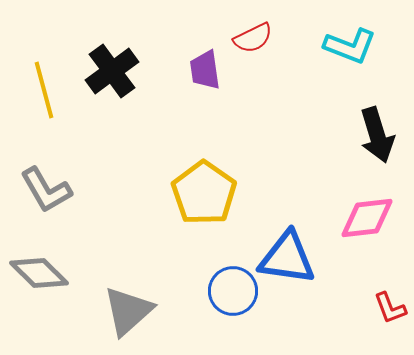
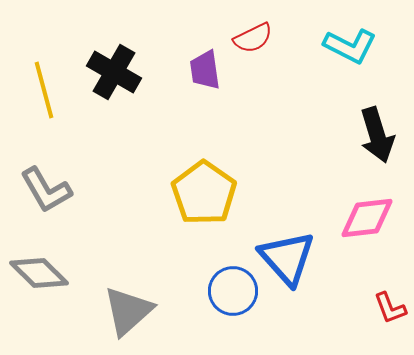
cyan L-shape: rotated 6 degrees clockwise
black cross: moved 2 px right, 1 px down; rotated 24 degrees counterclockwise
blue triangle: rotated 40 degrees clockwise
